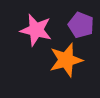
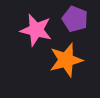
purple pentagon: moved 6 px left, 6 px up
